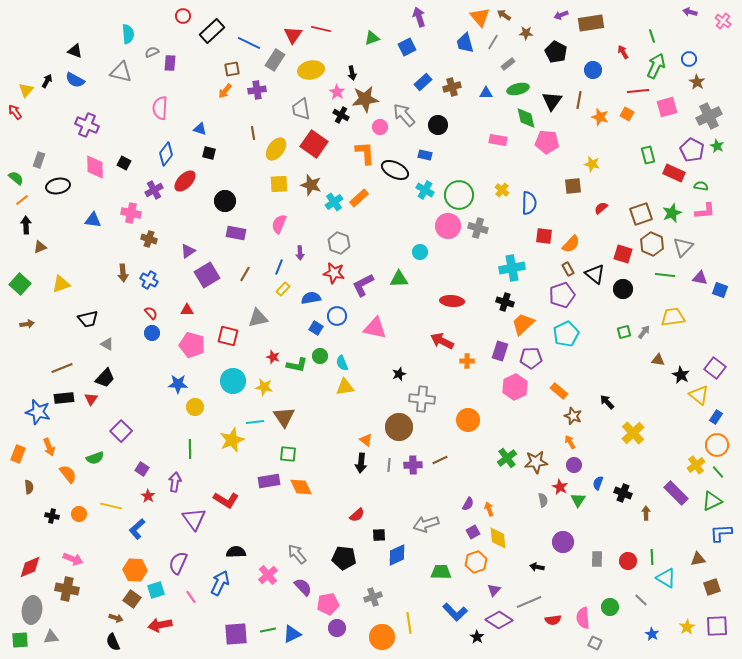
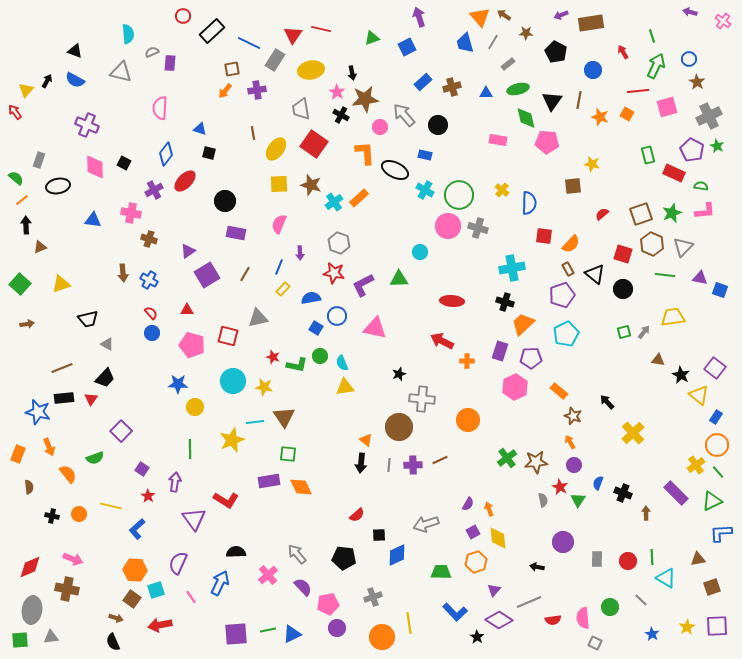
red semicircle at (601, 208): moved 1 px right, 6 px down
